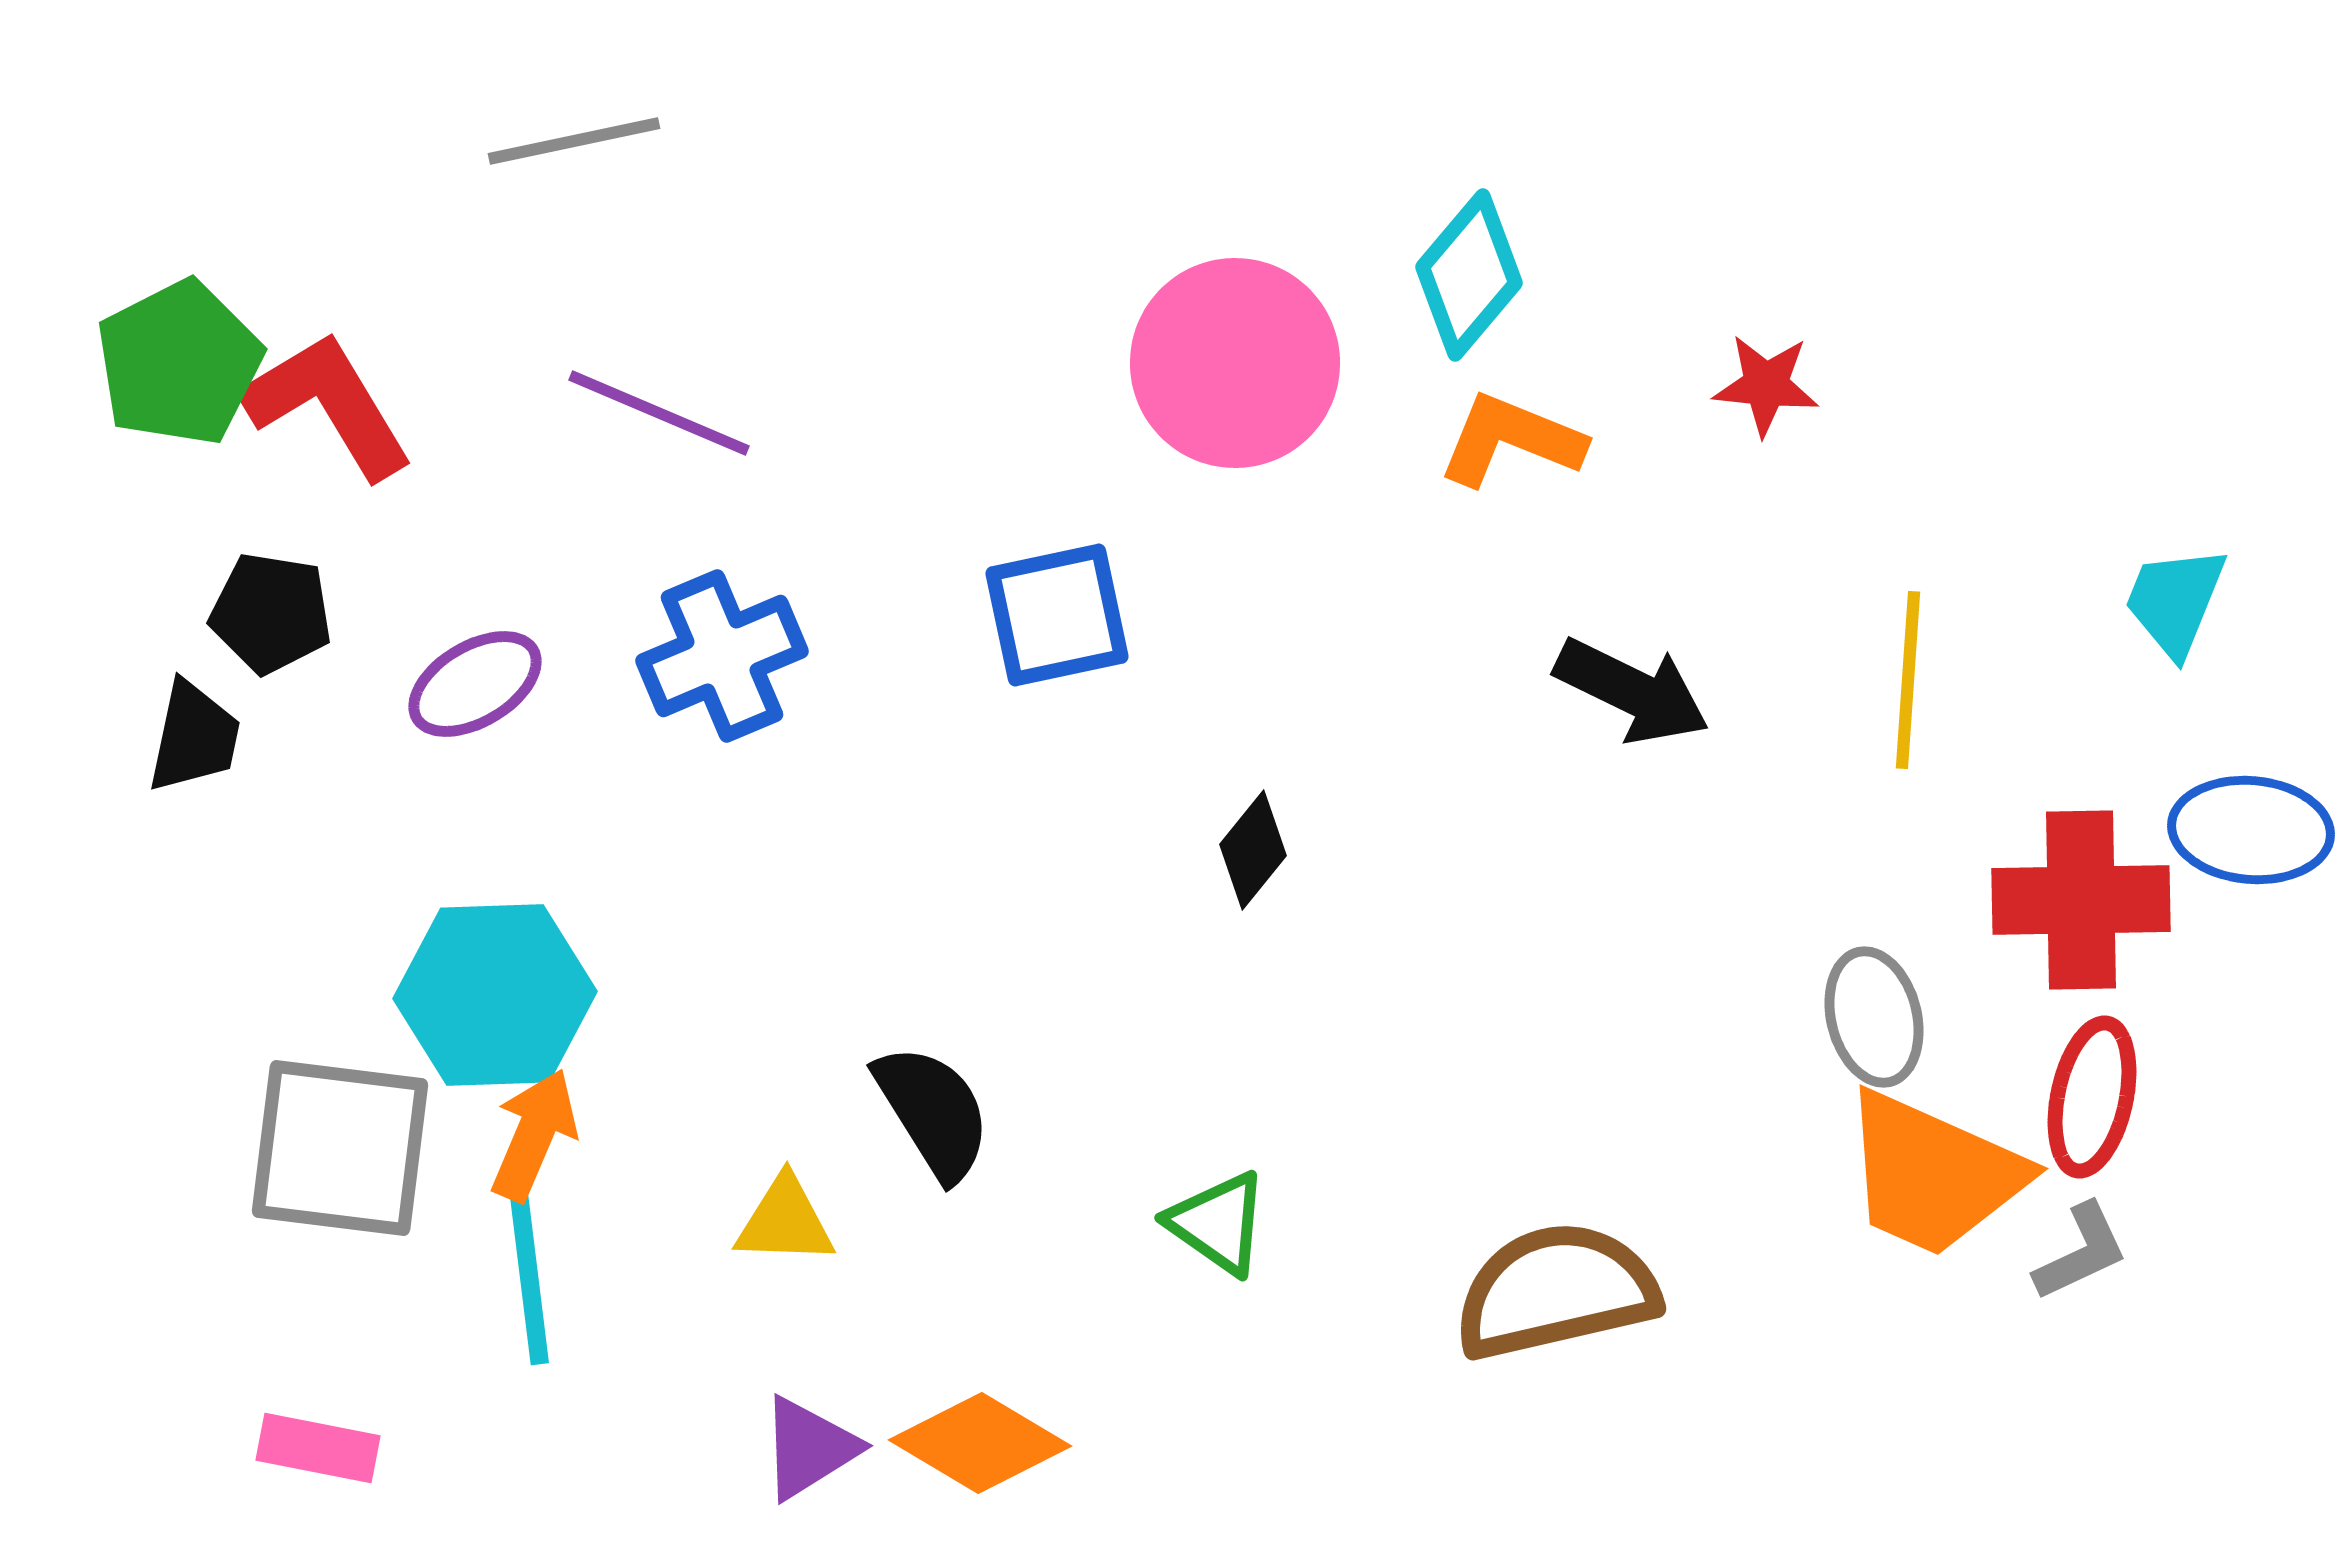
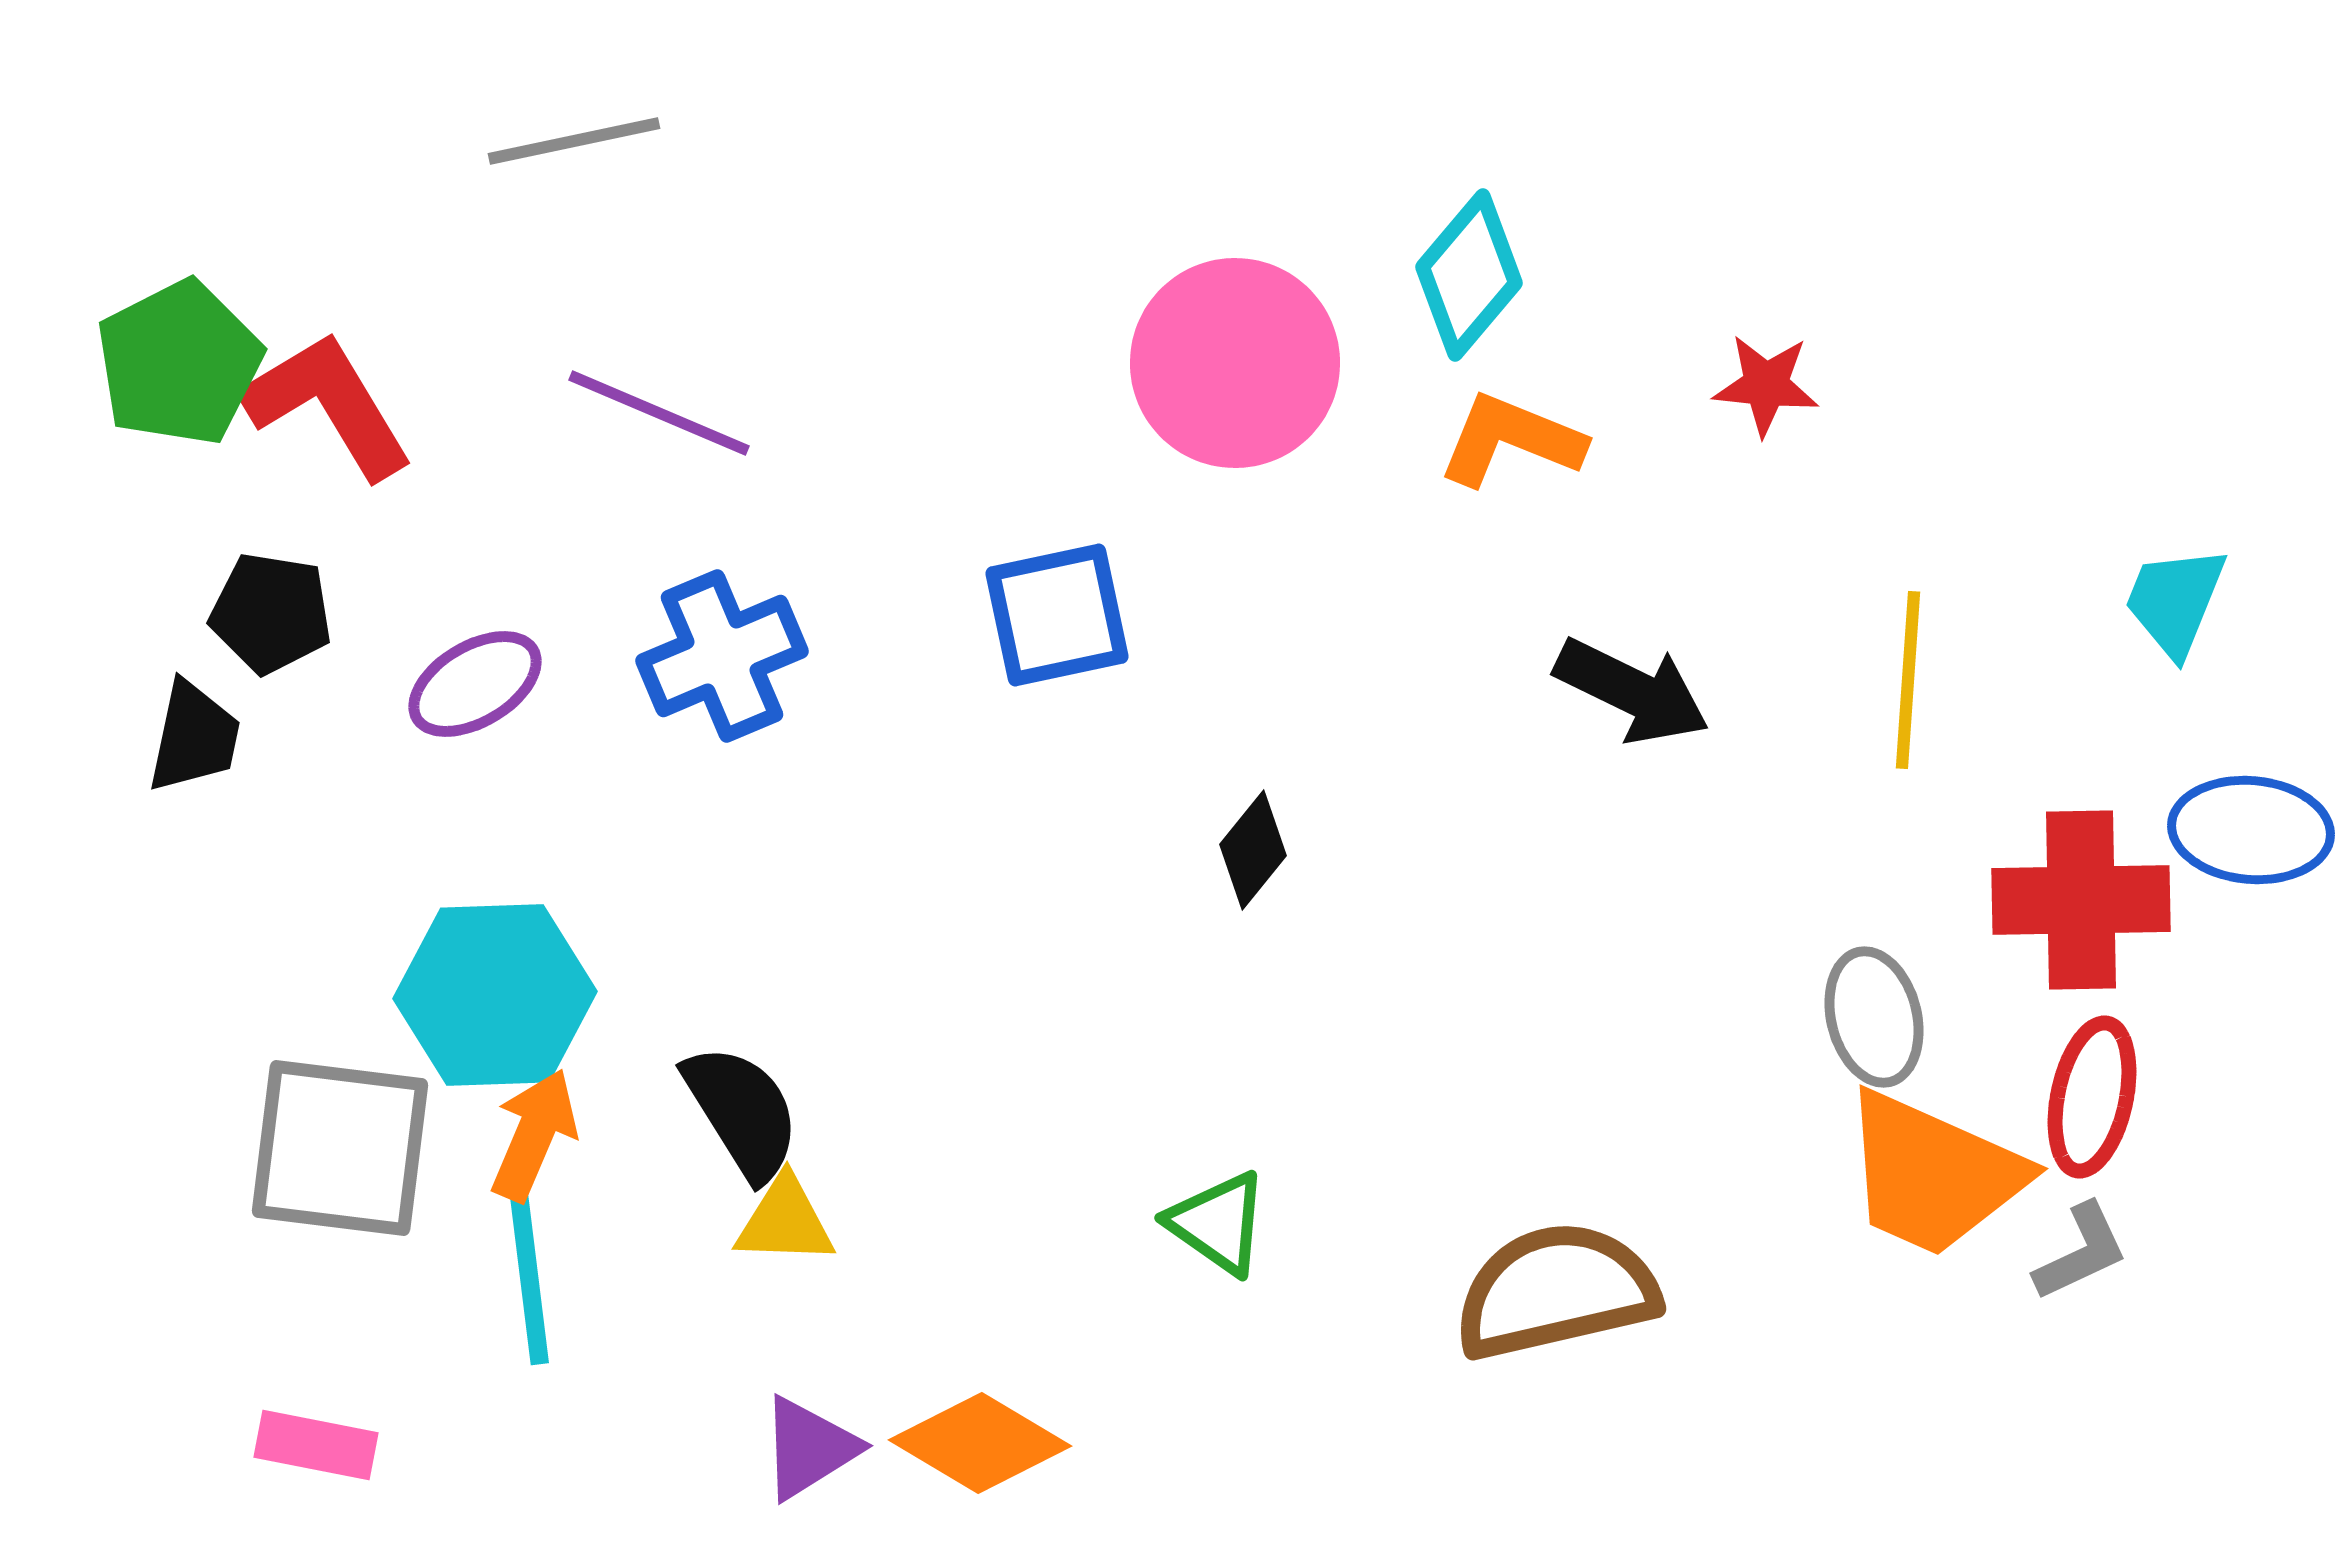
black semicircle: moved 191 px left
pink rectangle: moved 2 px left, 3 px up
